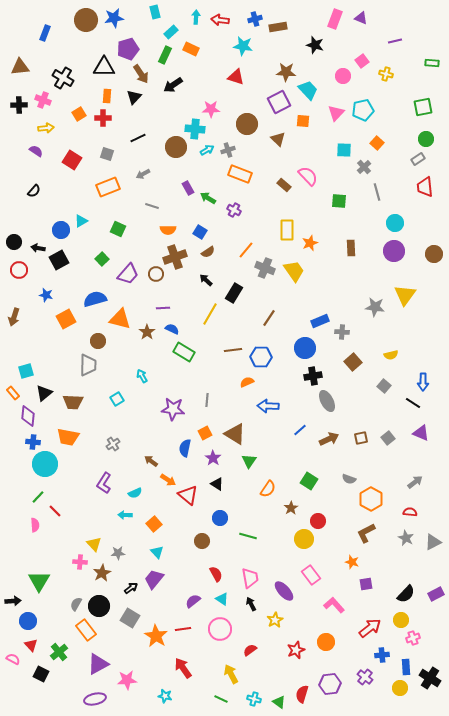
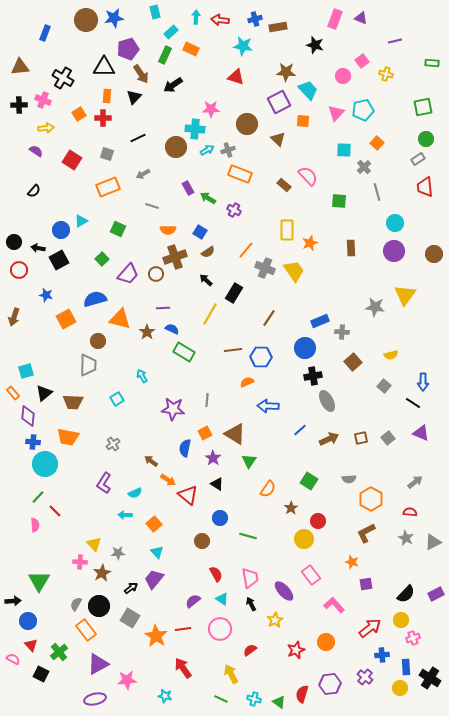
gray semicircle at (349, 479): rotated 24 degrees counterclockwise
